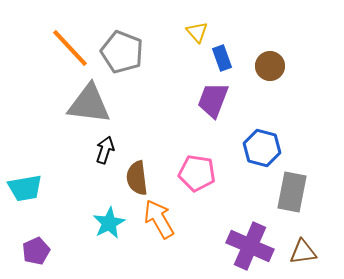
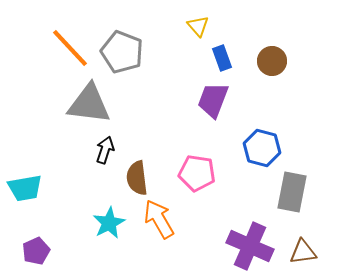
yellow triangle: moved 1 px right, 6 px up
brown circle: moved 2 px right, 5 px up
